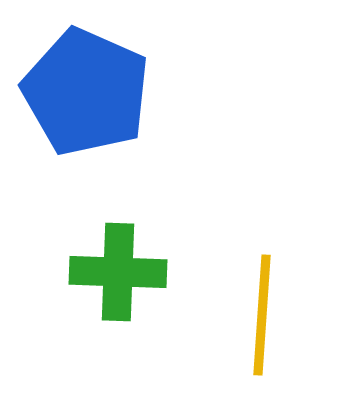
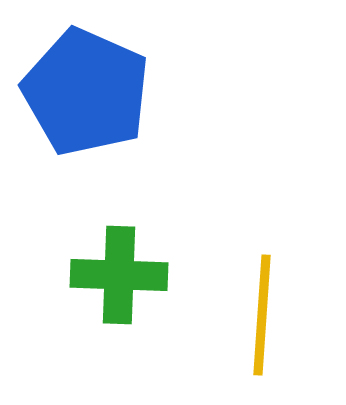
green cross: moved 1 px right, 3 px down
